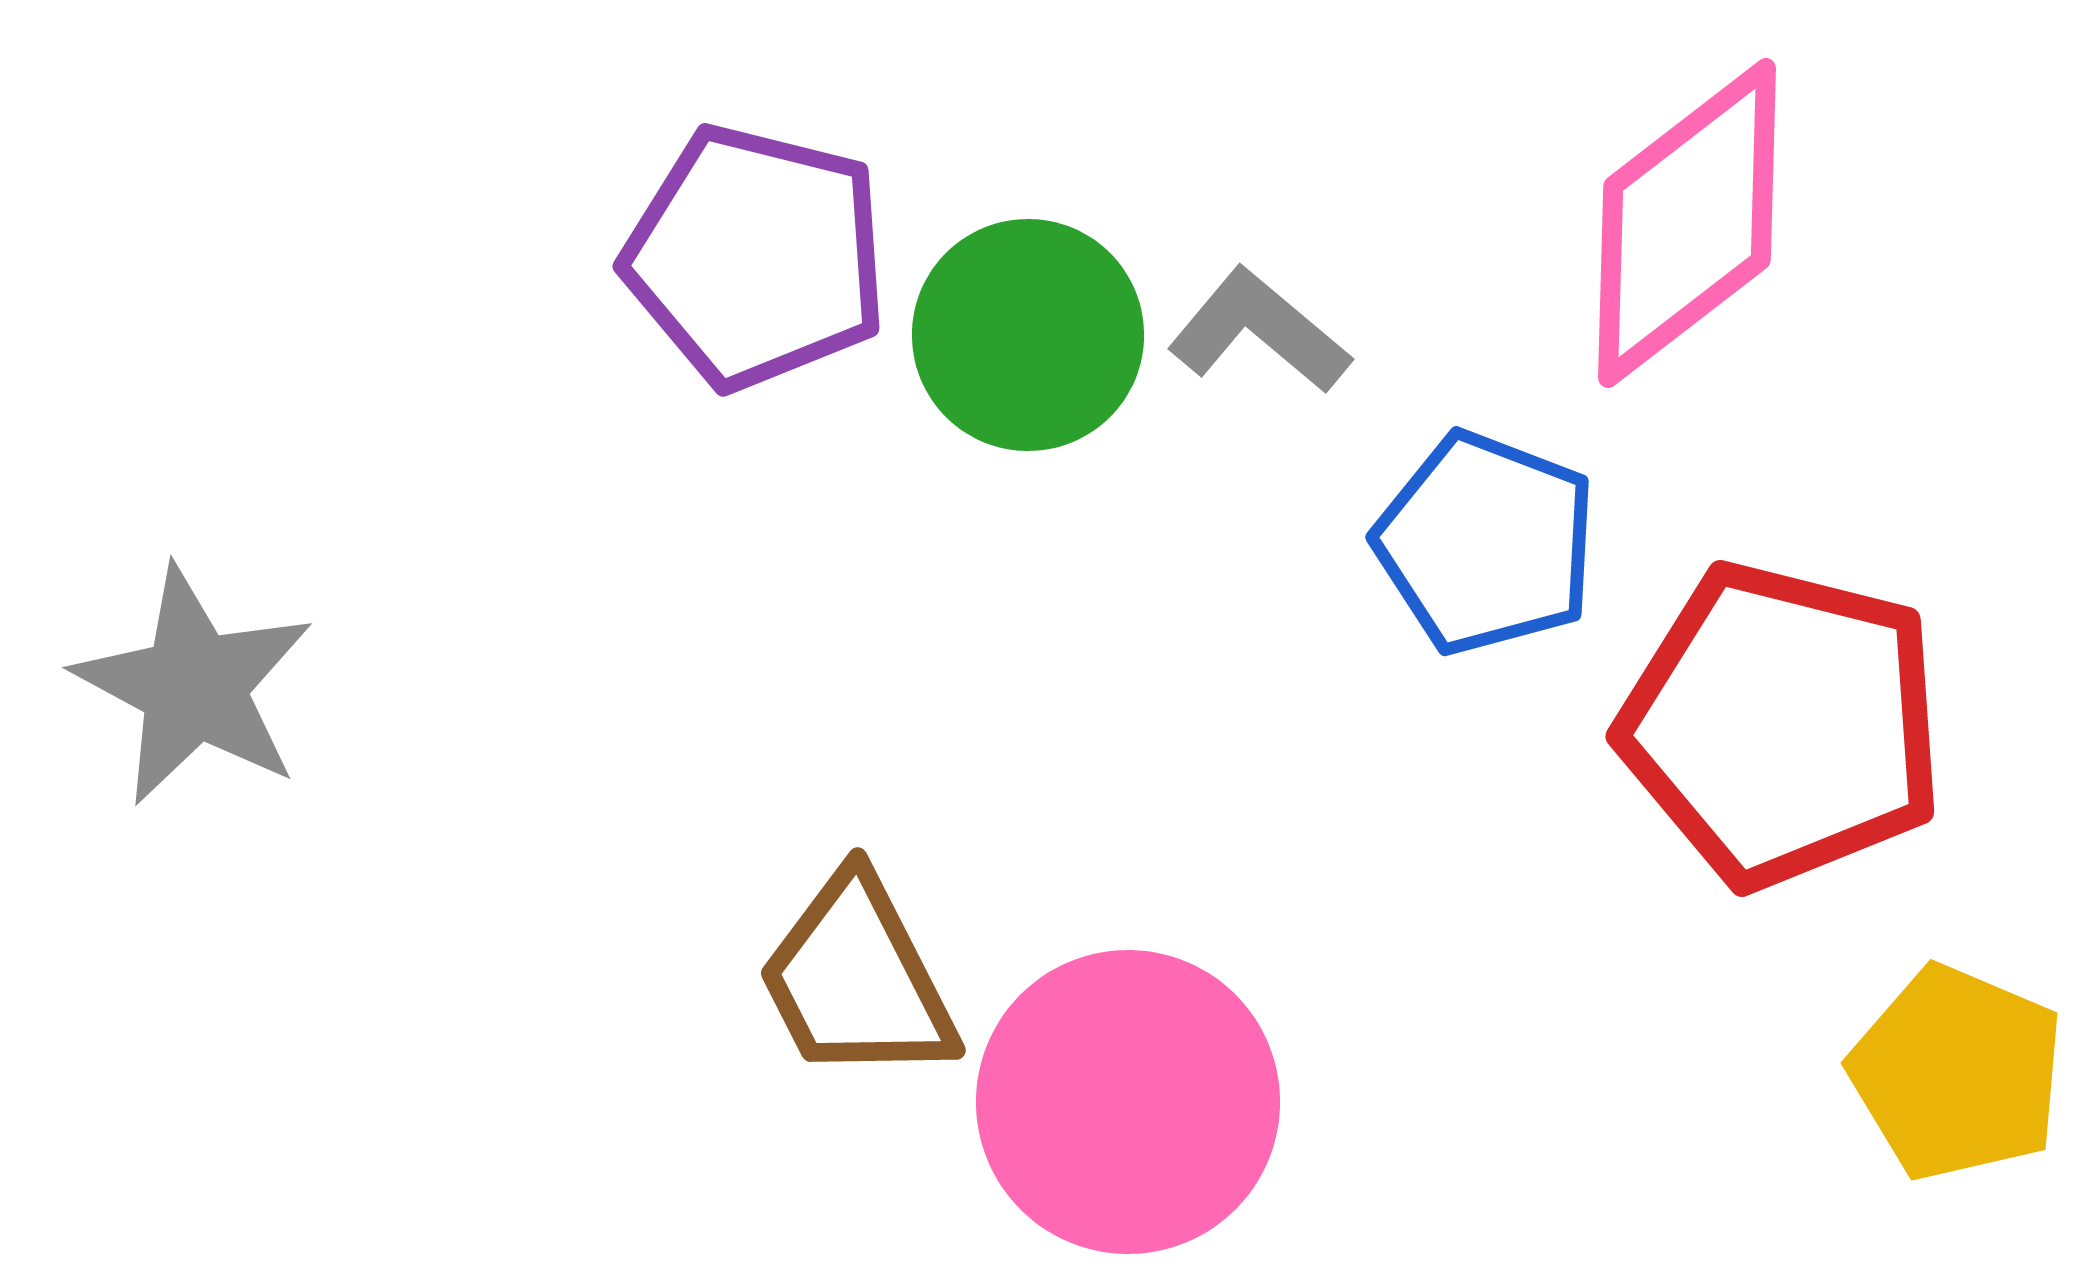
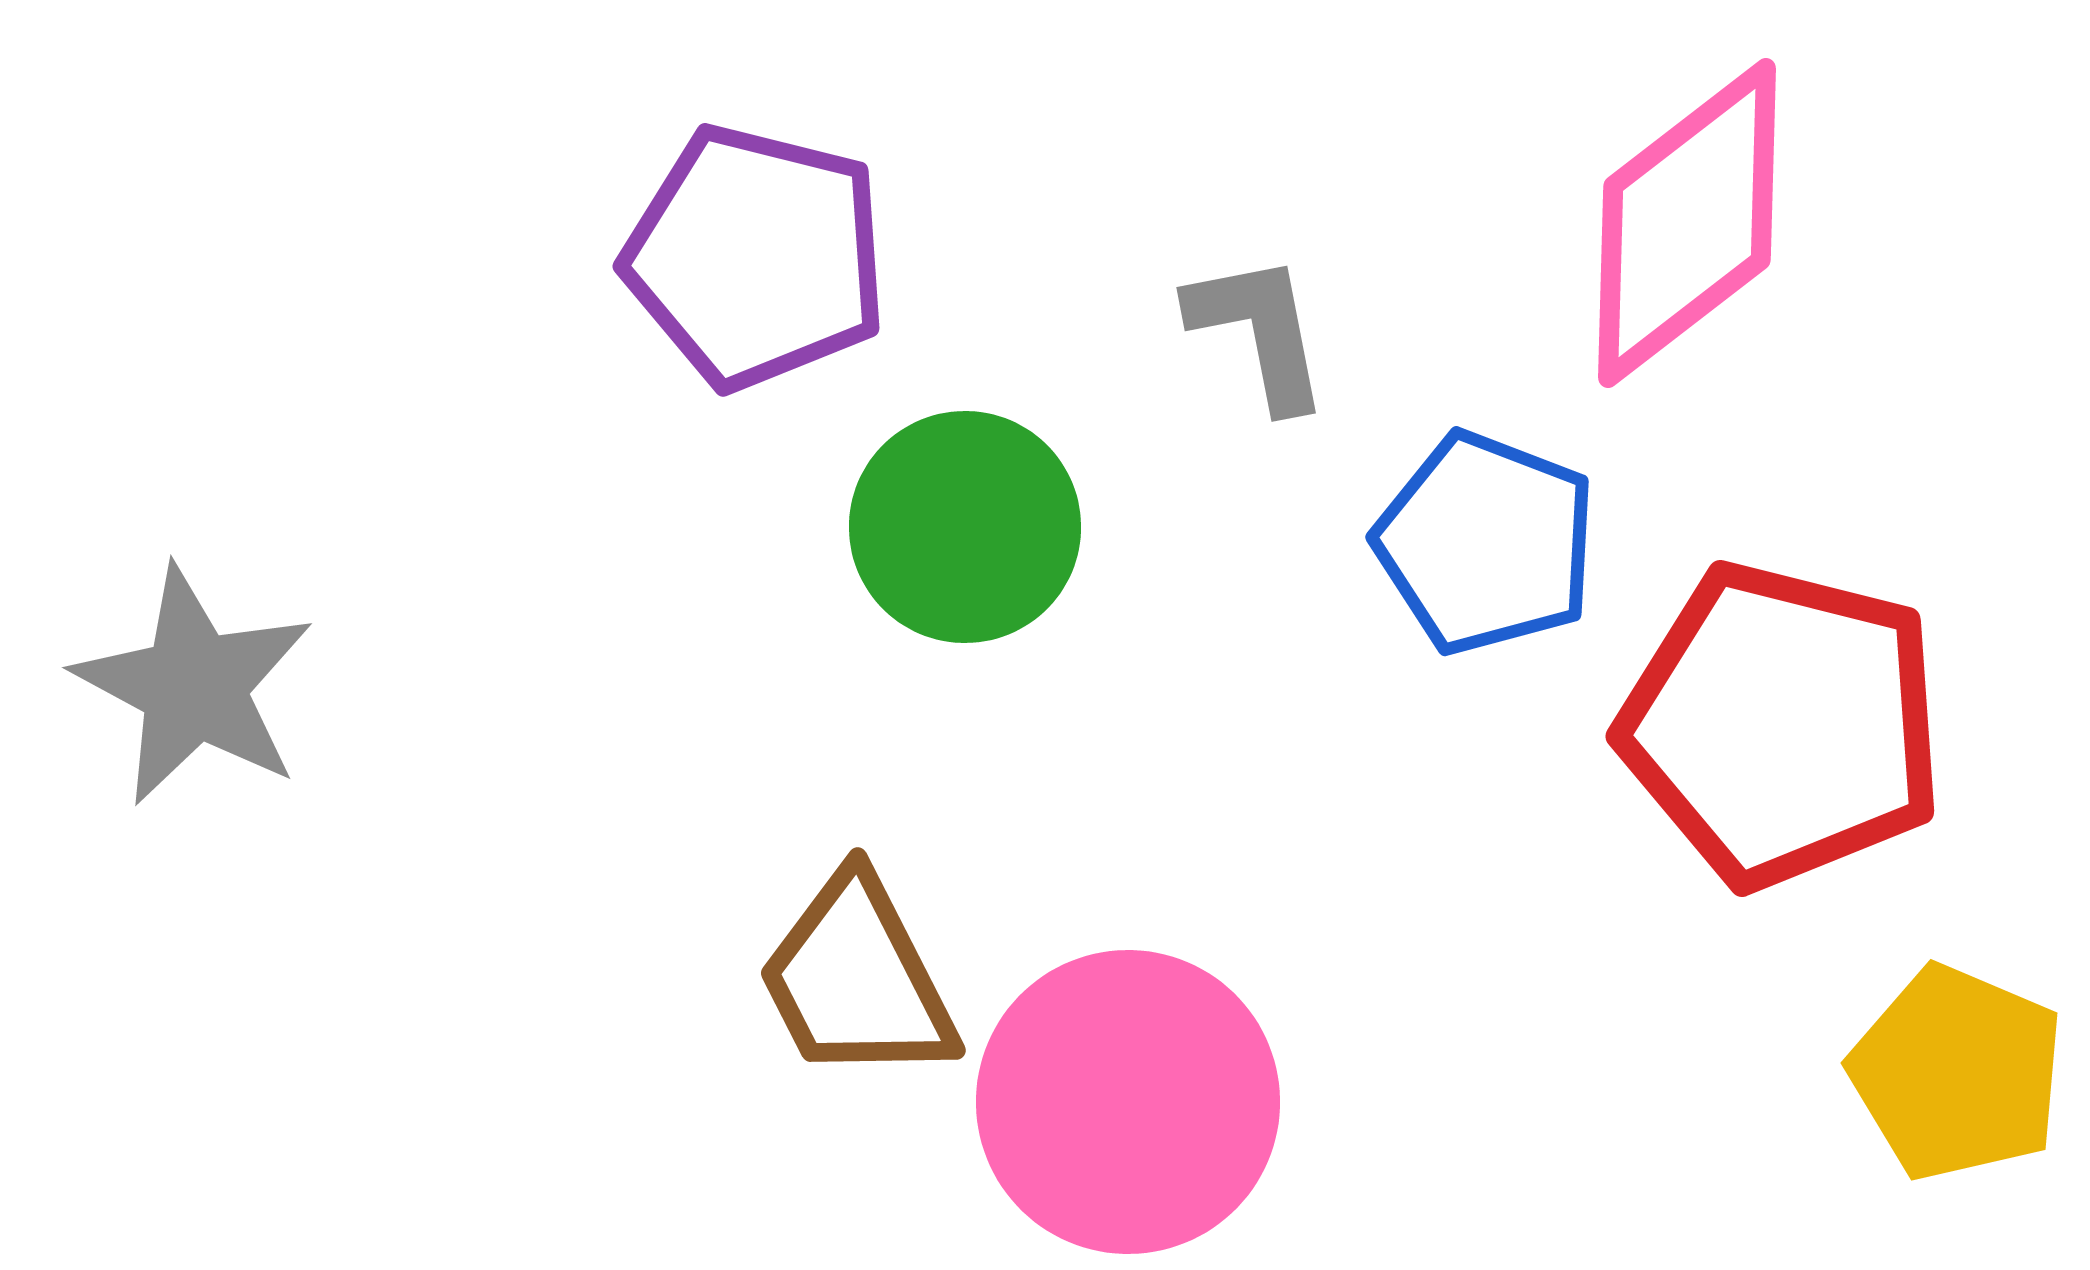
gray L-shape: rotated 39 degrees clockwise
green circle: moved 63 px left, 192 px down
